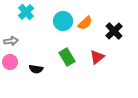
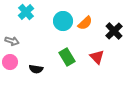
gray arrow: moved 1 px right; rotated 24 degrees clockwise
red triangle: rotated 35 degrees counterclockwise
